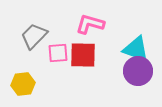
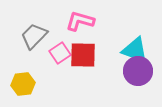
pink L-shape: moved 10 px left, 3 px up
cyan triangle: moved 1 px left, 1 px down
pink square: moved 2 px right; rotated 30 degrees counterclockwise
